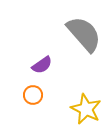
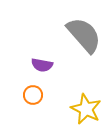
gray semicircle: moved 1 px down
purple semicircle: rotated 45 degrees clockwise
